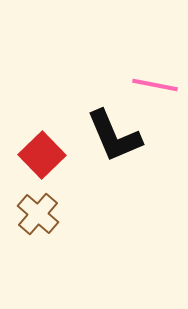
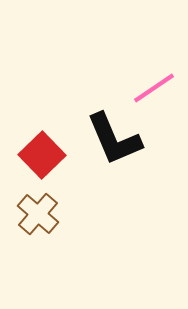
pink line: moved 1 px left, 3 px down; rotated 45 degrees counterclockwise
black L-shape: moved 3 px down
